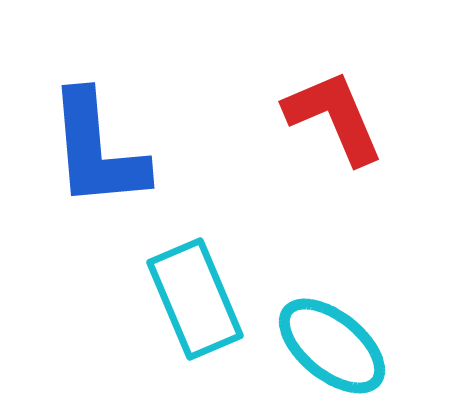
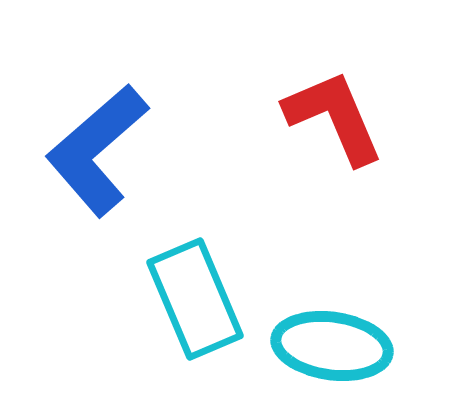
blue L-shape: rotated 54 degrees clockwise
cyan ellipse: rotated 31 degrees counterclockwise
